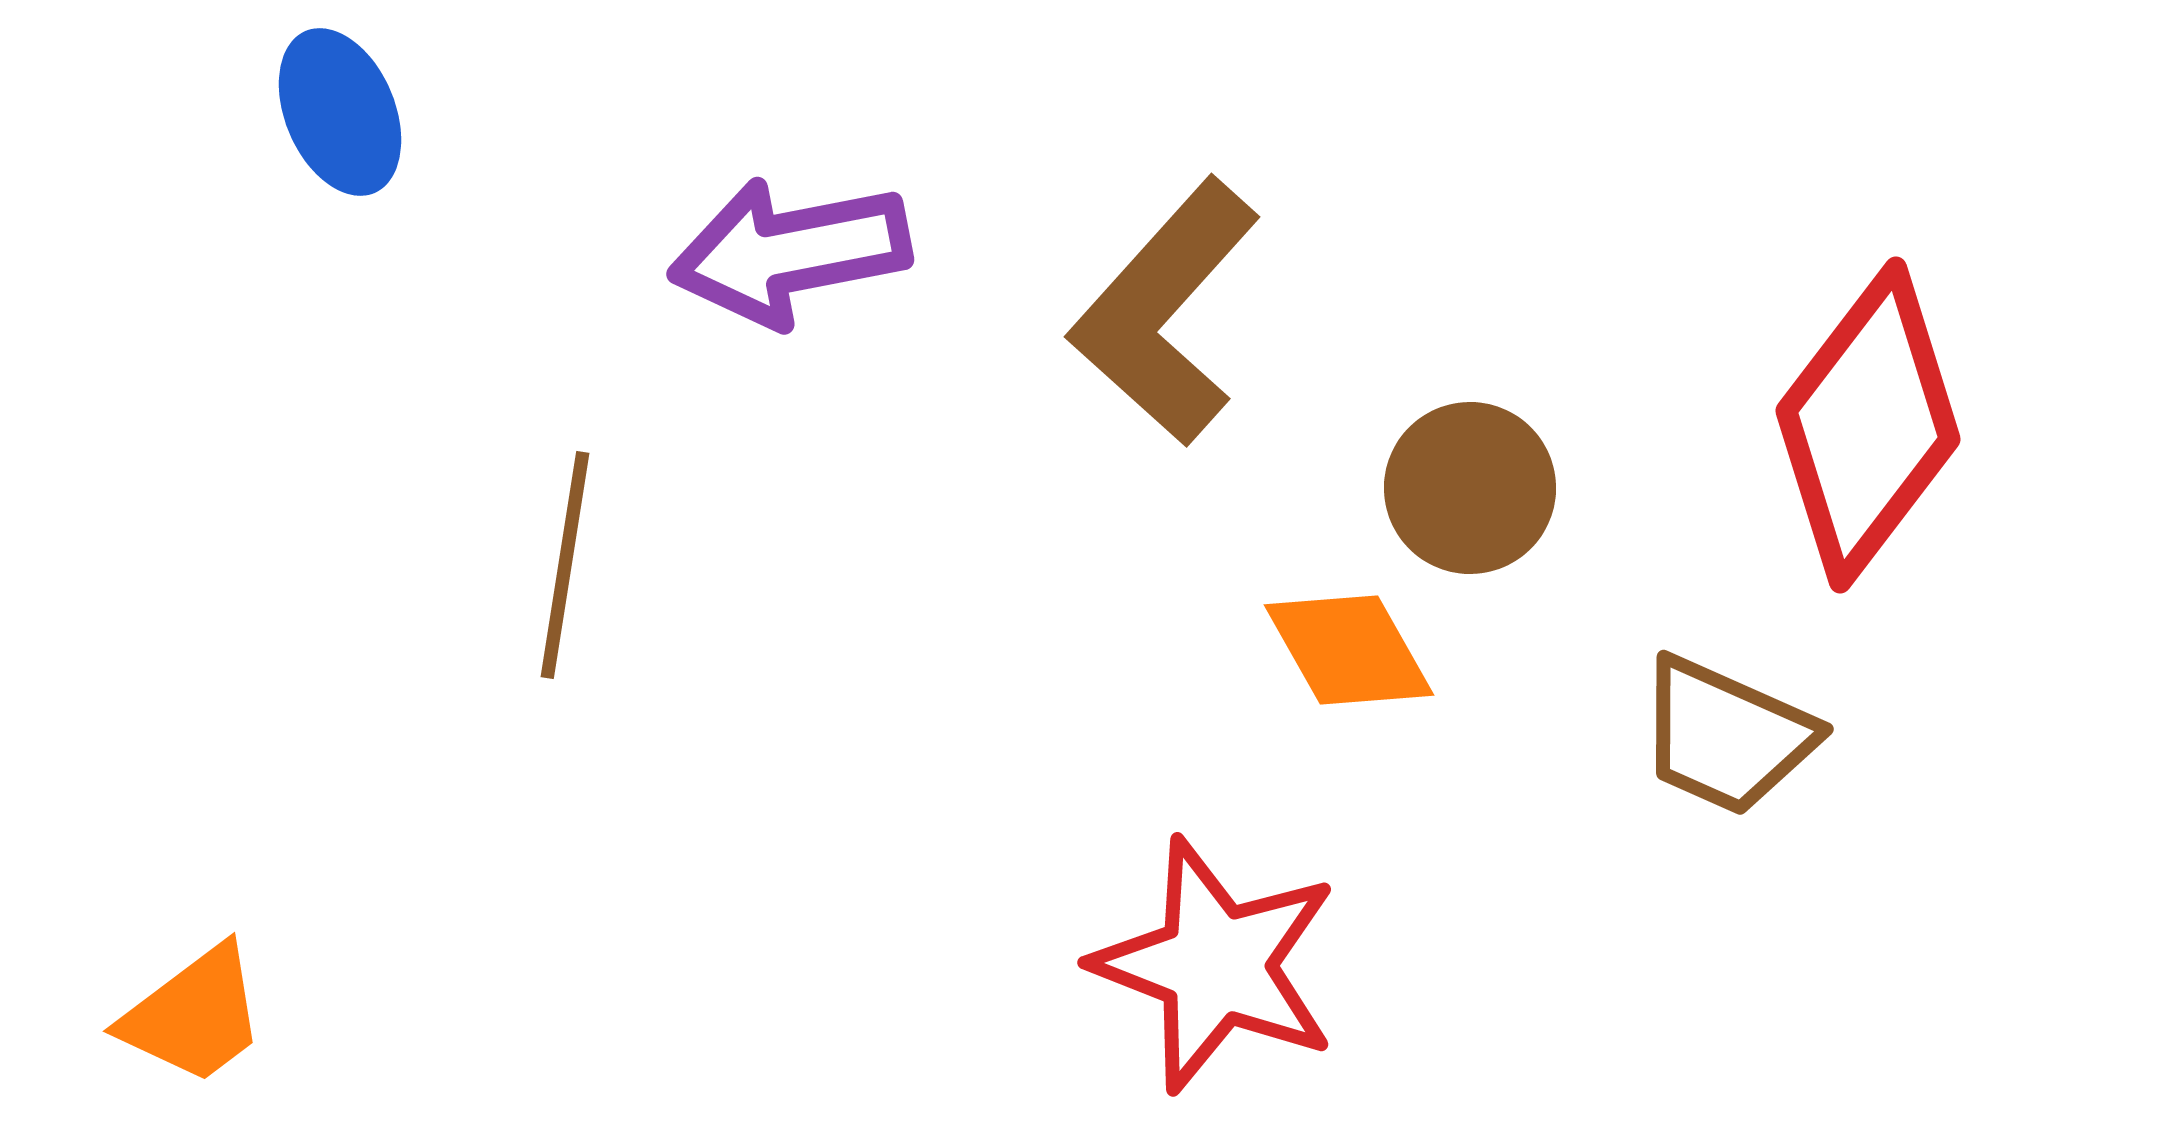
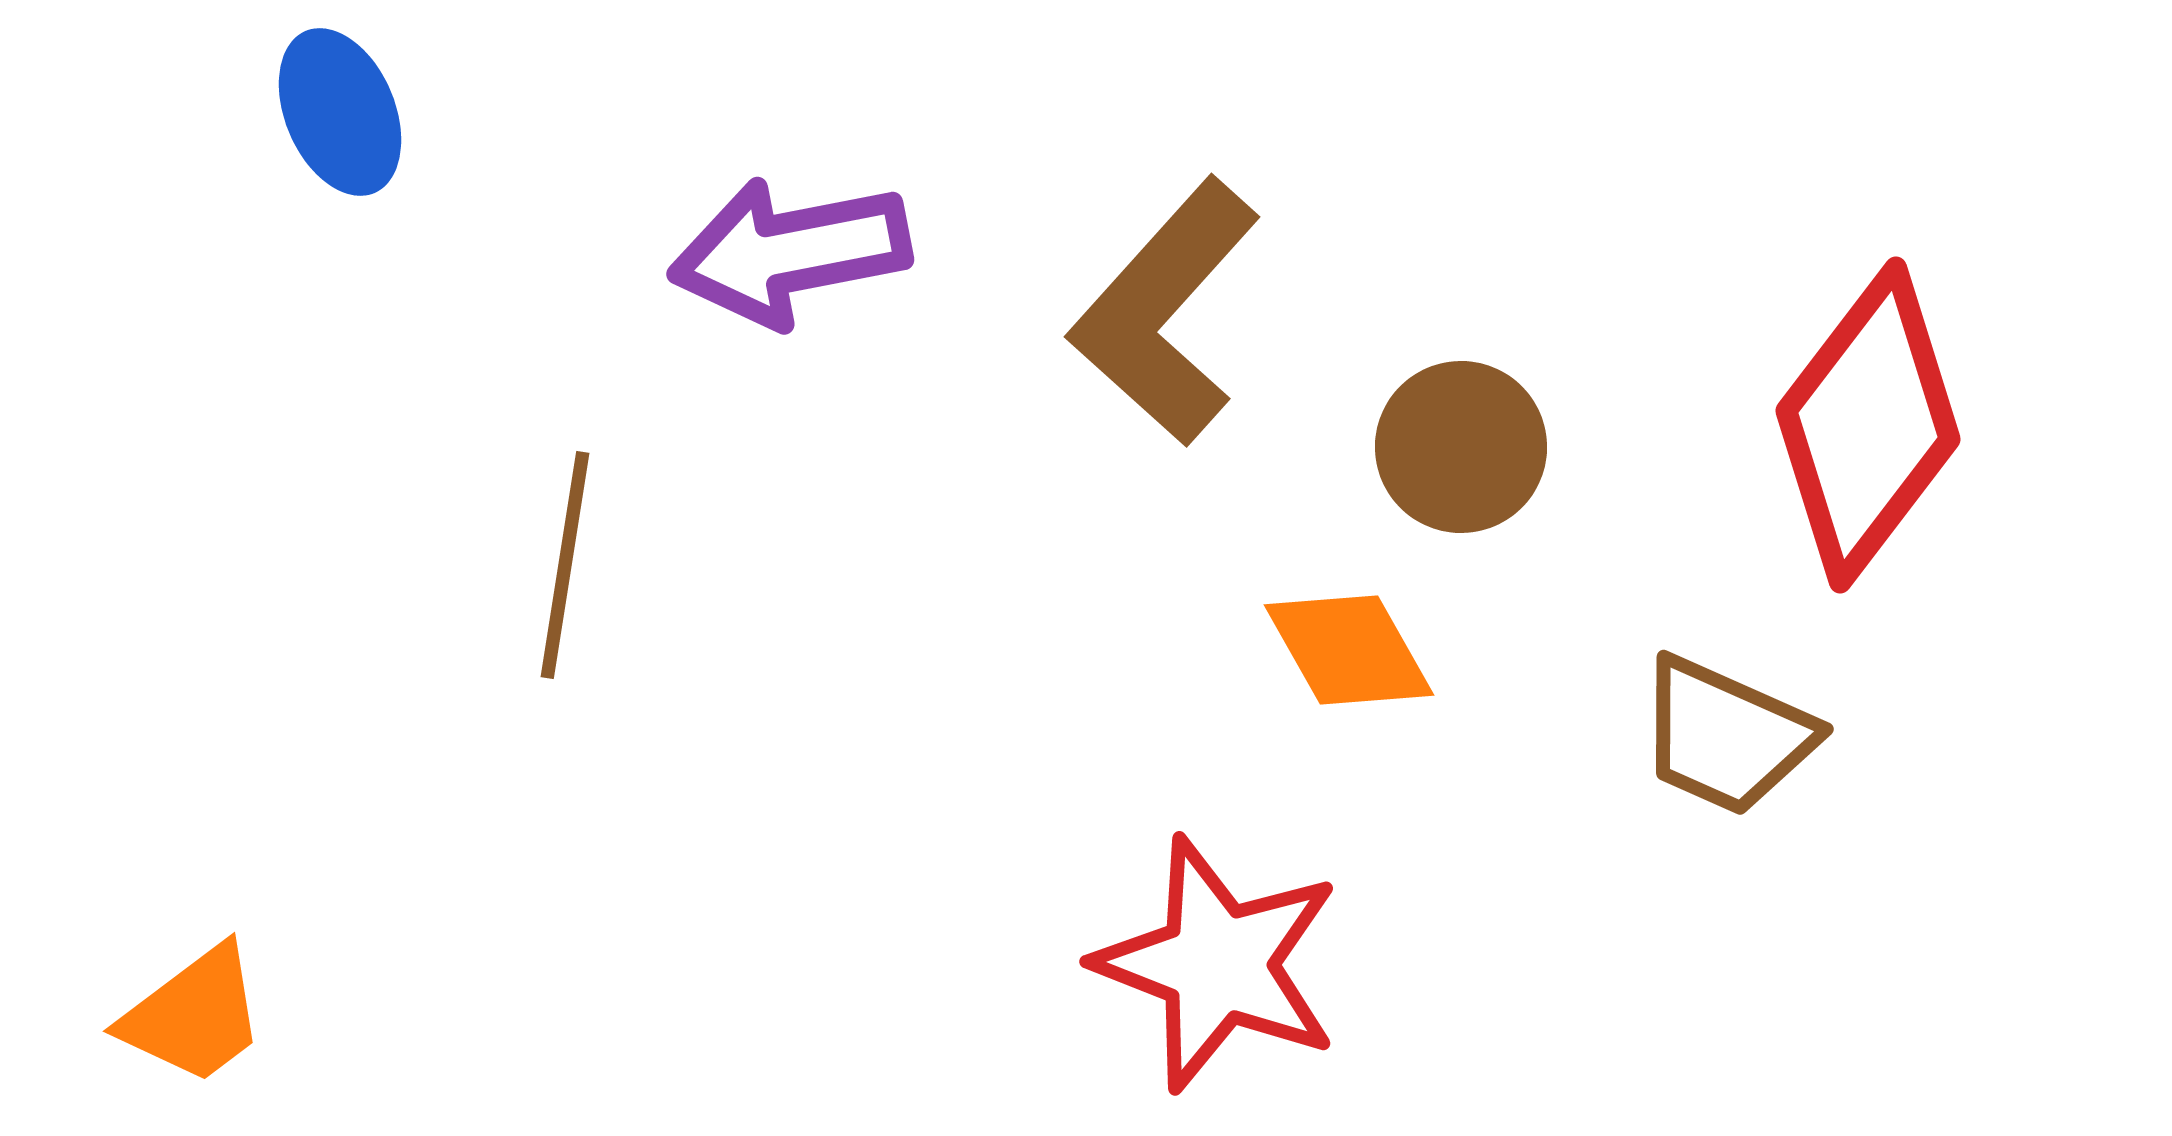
brown circle: moved 9 px left, 41 px up
red star: moved 2 px right, 1 px up
